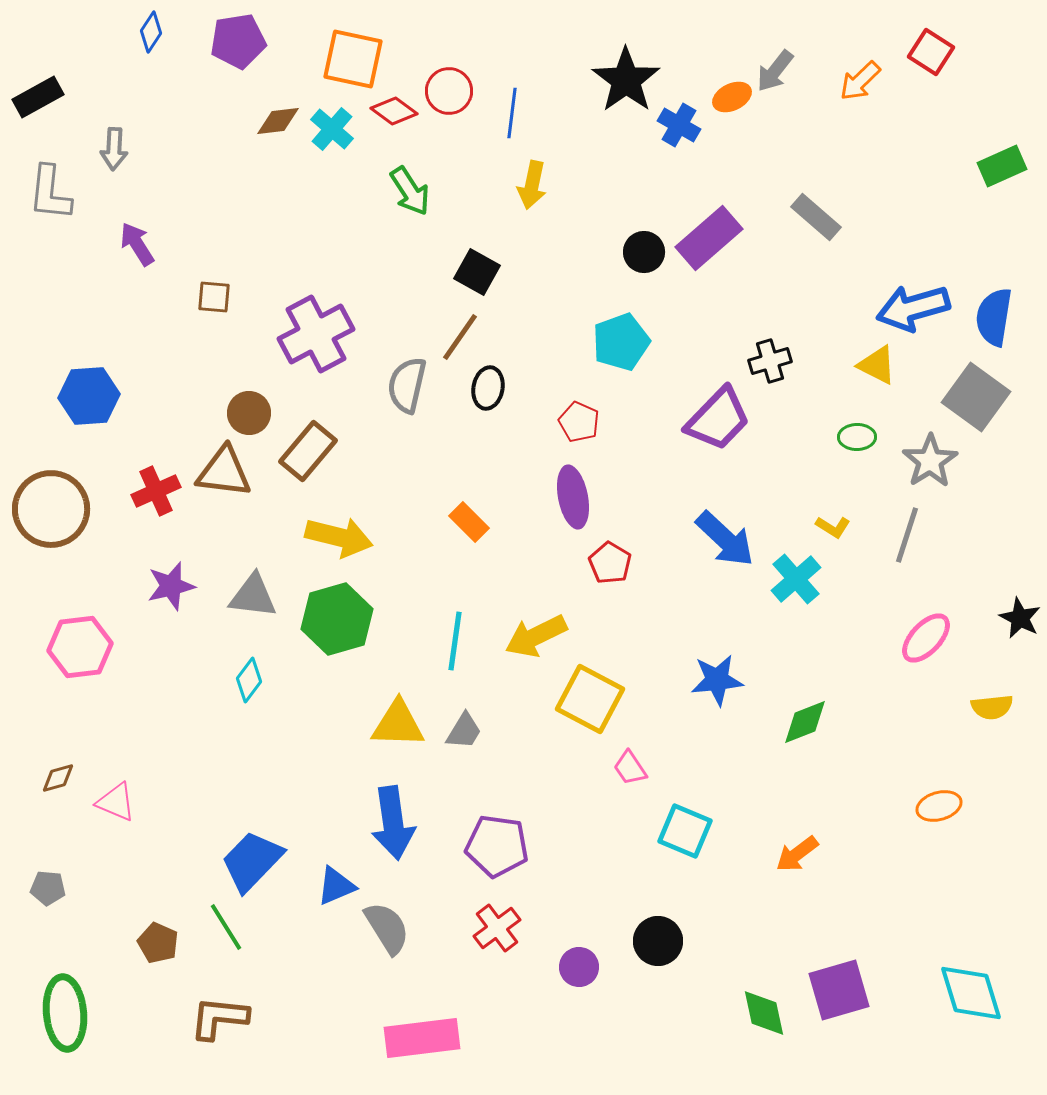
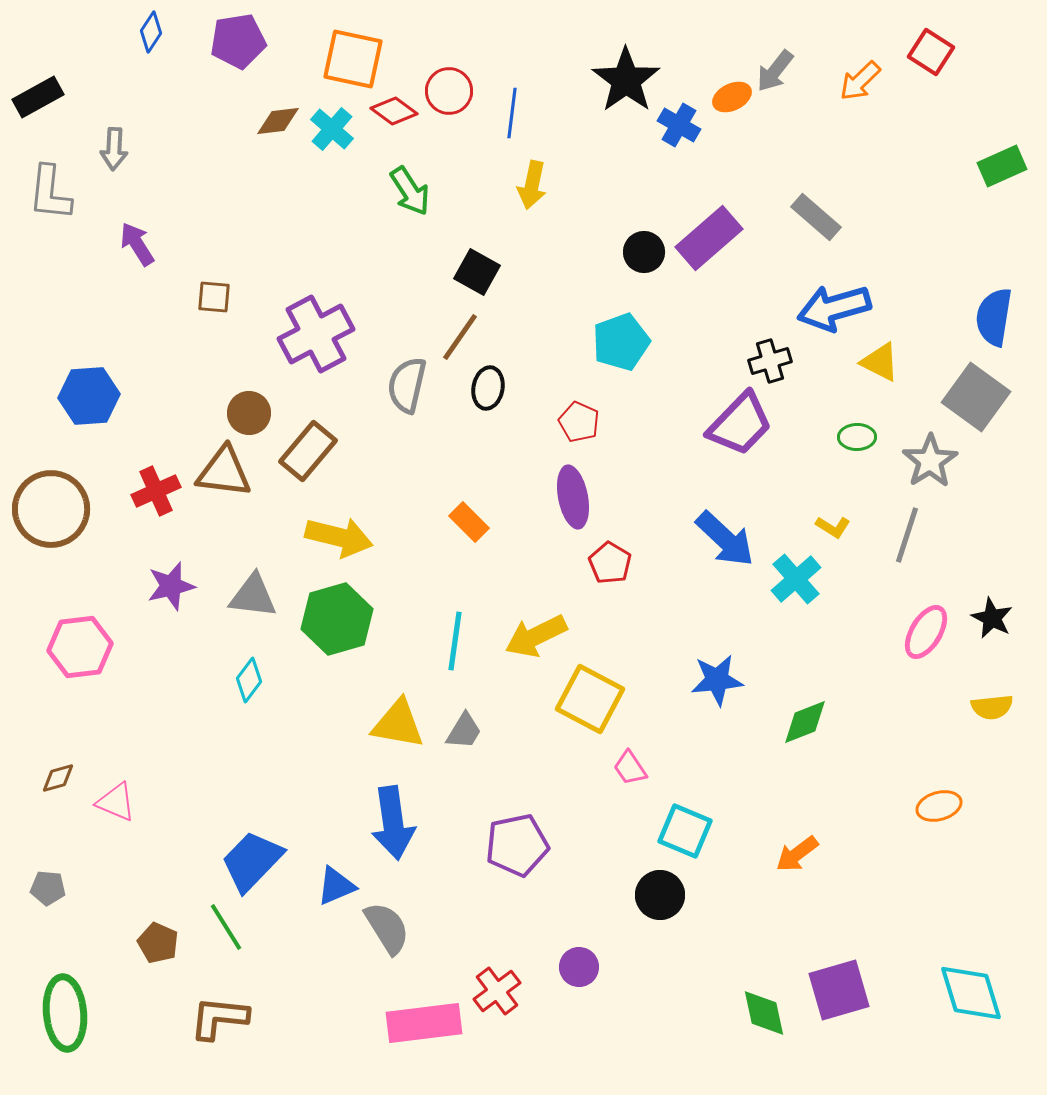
blue arrow at (913, 308): moved 79 px left
yellow triangle at (877, 365): moved 3 px right, 3 px up
purple trapezoid at (718, 419): moved 22 px right, 5 px down
black star at (1020, 618): moved 28 px left
pink ellipse at (926, 638): moved 6 px up; rotated 12 degrees counterclockwise
yellow triangle at (398, 724): rotated 8 degrees clockwise
purple pentagon at (497, 846): moved 20 px right, 1 px up; rotated 20 degrees counterclockwise
red cross at (497, 928): moved 63 px down
black circle at (658, 941): moved 2 px right, 46 px up
pink rectangle at (422, 1038): moved 2 px right, 15 px up
